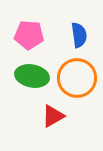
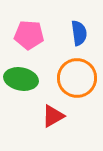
blue semicircle: moved 2 px up
green ellipse: moved 11 px left, 3 px down
